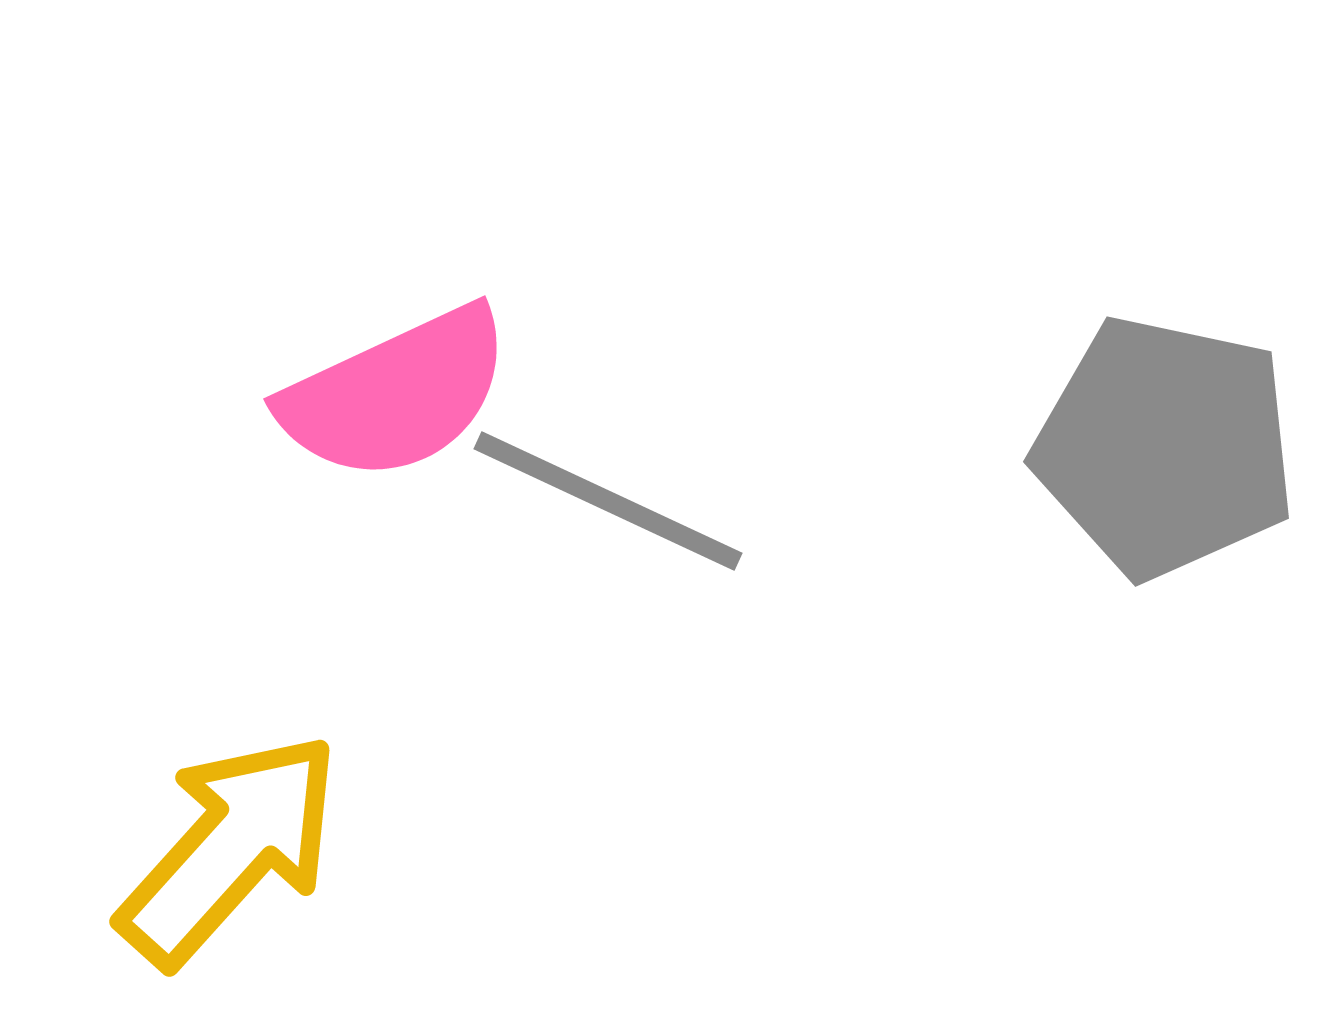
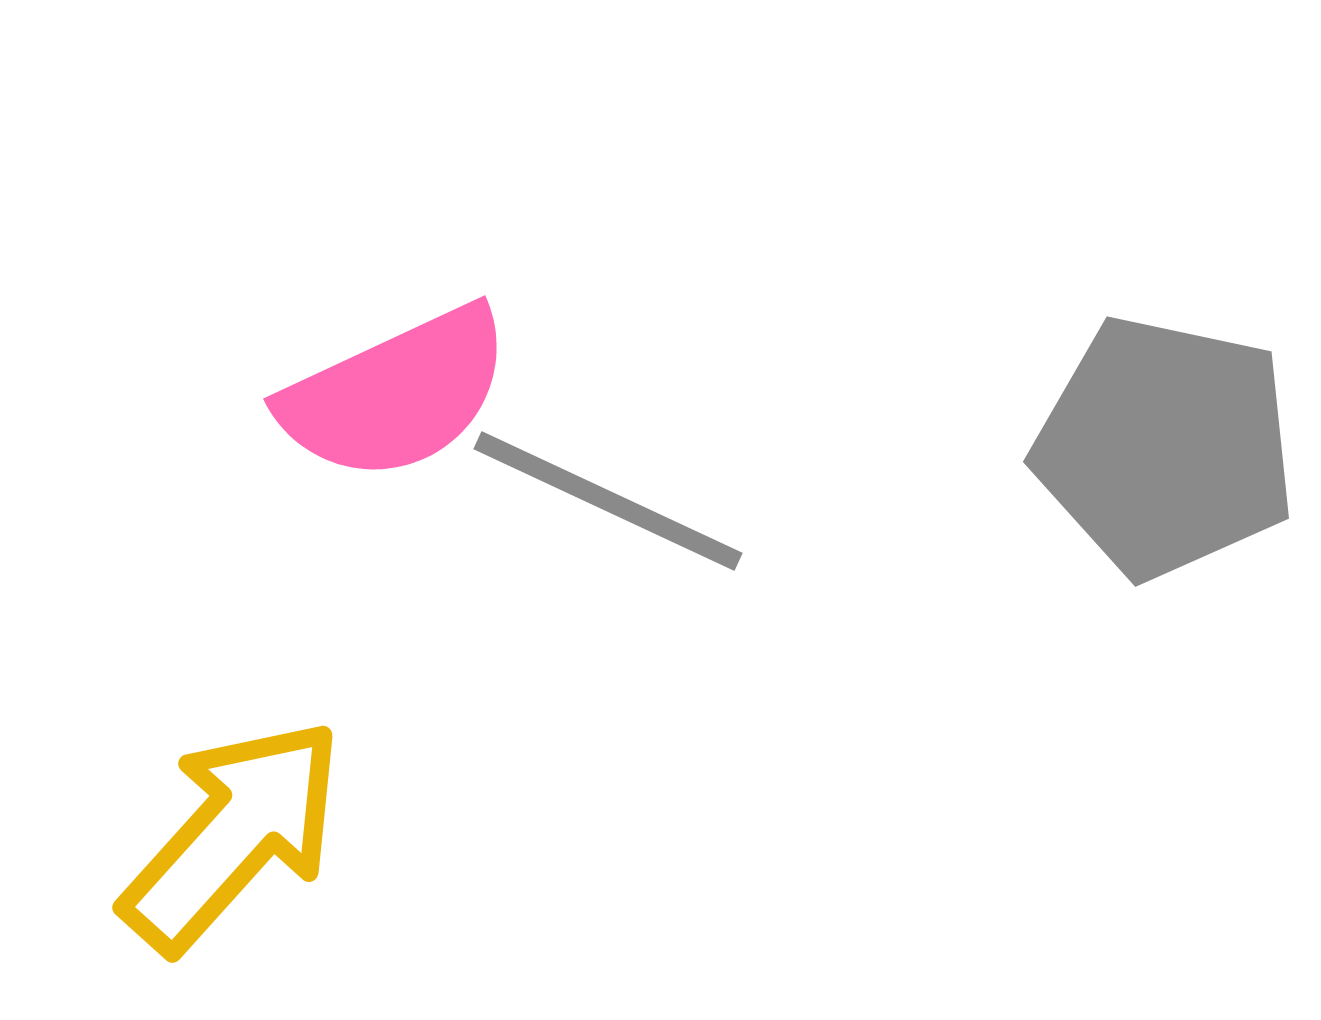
yellow arrow: moved 3 px right, 14 px up
